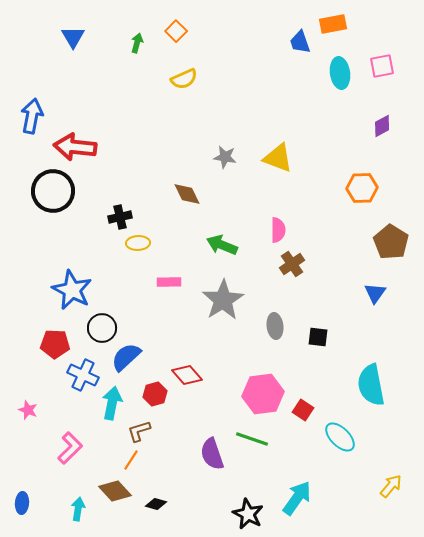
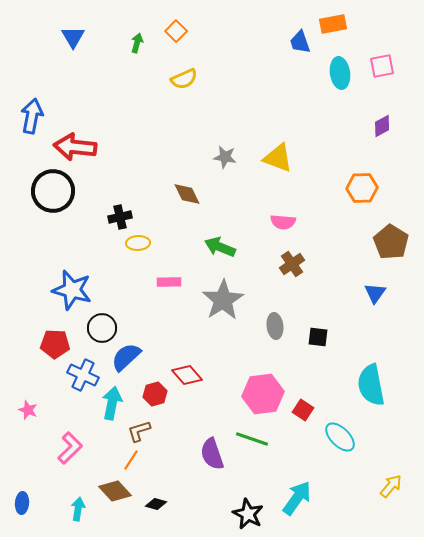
pink semicircle at (278, 230): moved 5 px right, 8 px up; rotated 95 degrees clockwise
green arrow at (222, 245): moved 2 px left, 2 px down
blue star at (72, 290): rotated 12 degrees counterclockwise
